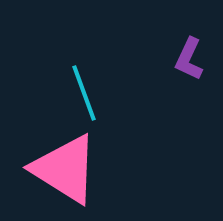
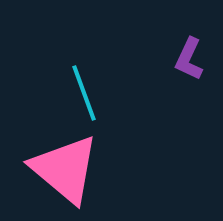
pink triangle: rotated 8 degrees clockwise
